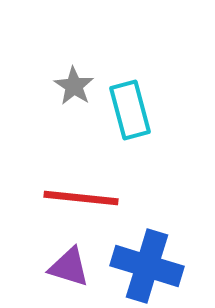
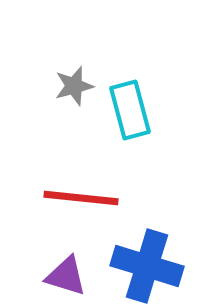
gray star: rotated 24 degrees clockwise
purple triangle: moved 3 px left, 9 px down
